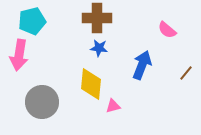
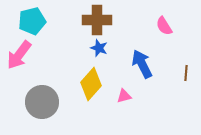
brown cross: moved 2 px down
pink semicircle: moved 3 px left, 4 px up; rotated 18 degrees clockwise
blue star: rotated 12 degrees clockwise
pink arrow: rotated 28 degrees clockwise
blue arrow: moved 1 px up; rotated 48 degrees counterclockwise
brown line: rotated 35 degrees counterclockwise
yellow diamond: rotated 36 degrees clockwise
pink triangle: moved 11 px right, 10 px up
